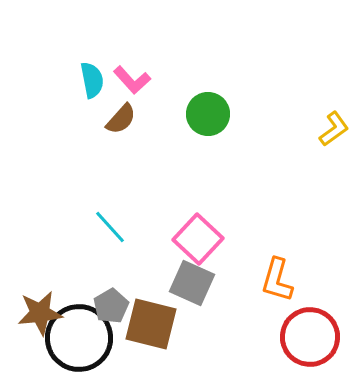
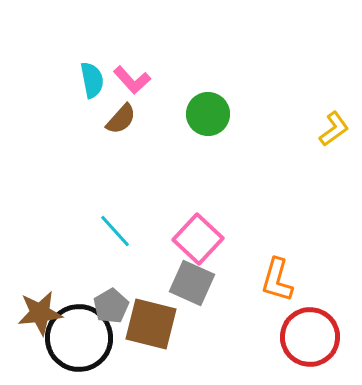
cyan line: moved 5 px right, 4 px down
